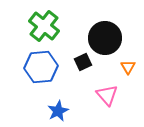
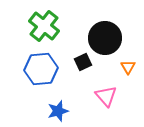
blue hexagon: moved 2 px down
pink triangle: moved 1 px left, 1 px down
blue star: rotated 10 degrees clockwise
